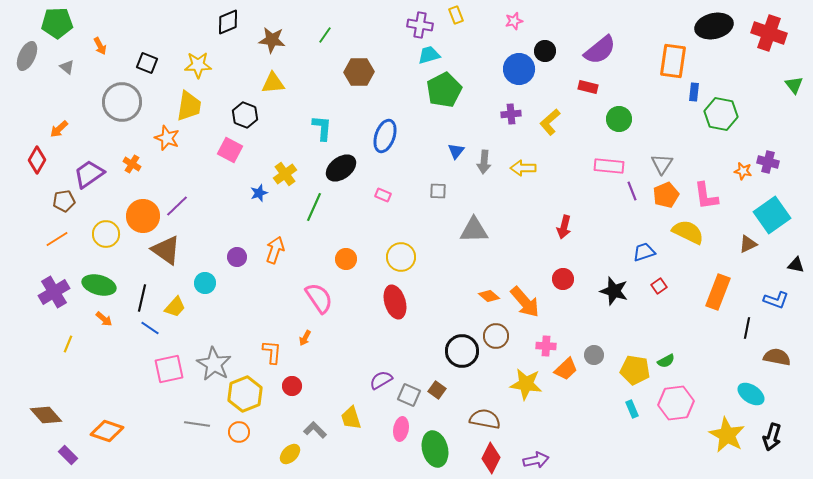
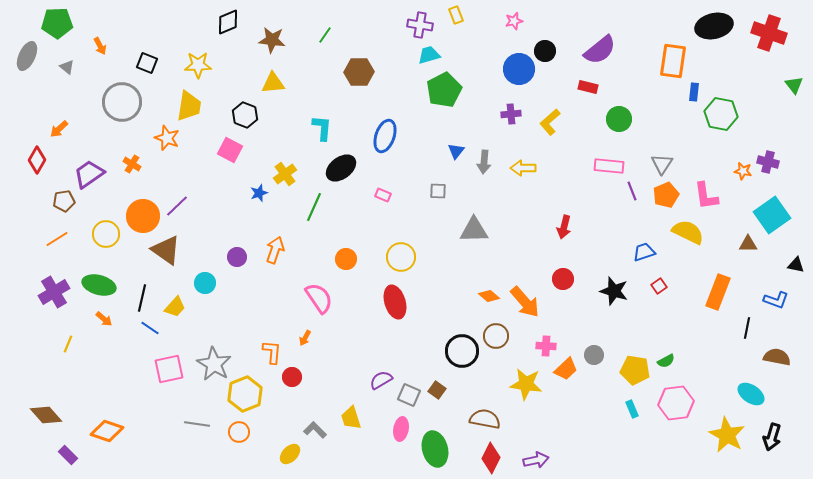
brown triangle at (748, 244): rotated 24 degrees clockwise
red circle at (292, 386): moved 9 px up
